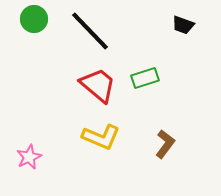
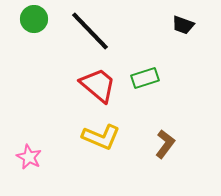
pink star: rotated 20 degrees counterclockwise
